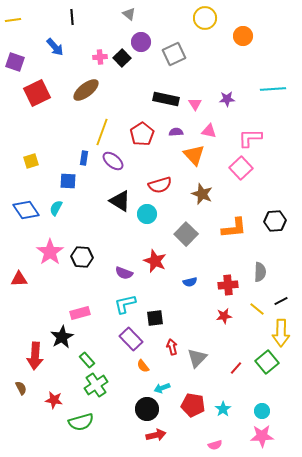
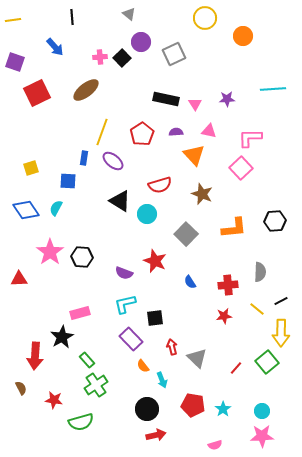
yellow square at (31, 161): moved 7 px down
blue semicircle at (190, 282): rotated 72 degrees clockwise
gray triangle at (197, 358): rotated 30 degrees counterclockwise
cyan arrow at (162, 388): moved 8 px up; rotated 91 degrees counterclockwise
